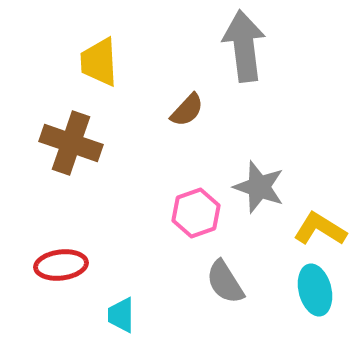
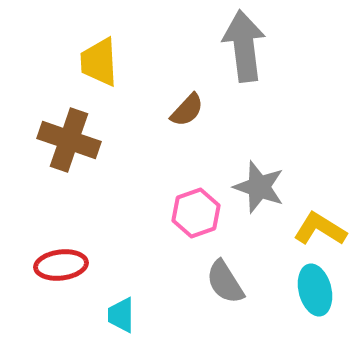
brown cross: moved 2 px left, 3 px up
